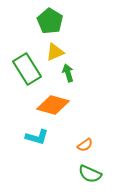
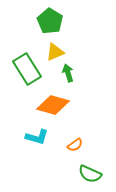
orange semicircle: moved 10 px left
